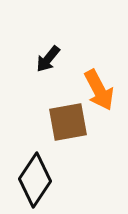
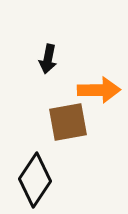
black arrow: rotated 28 degrees counterclockwise
orange arrow: rotated 63 degrees counterclockwise
